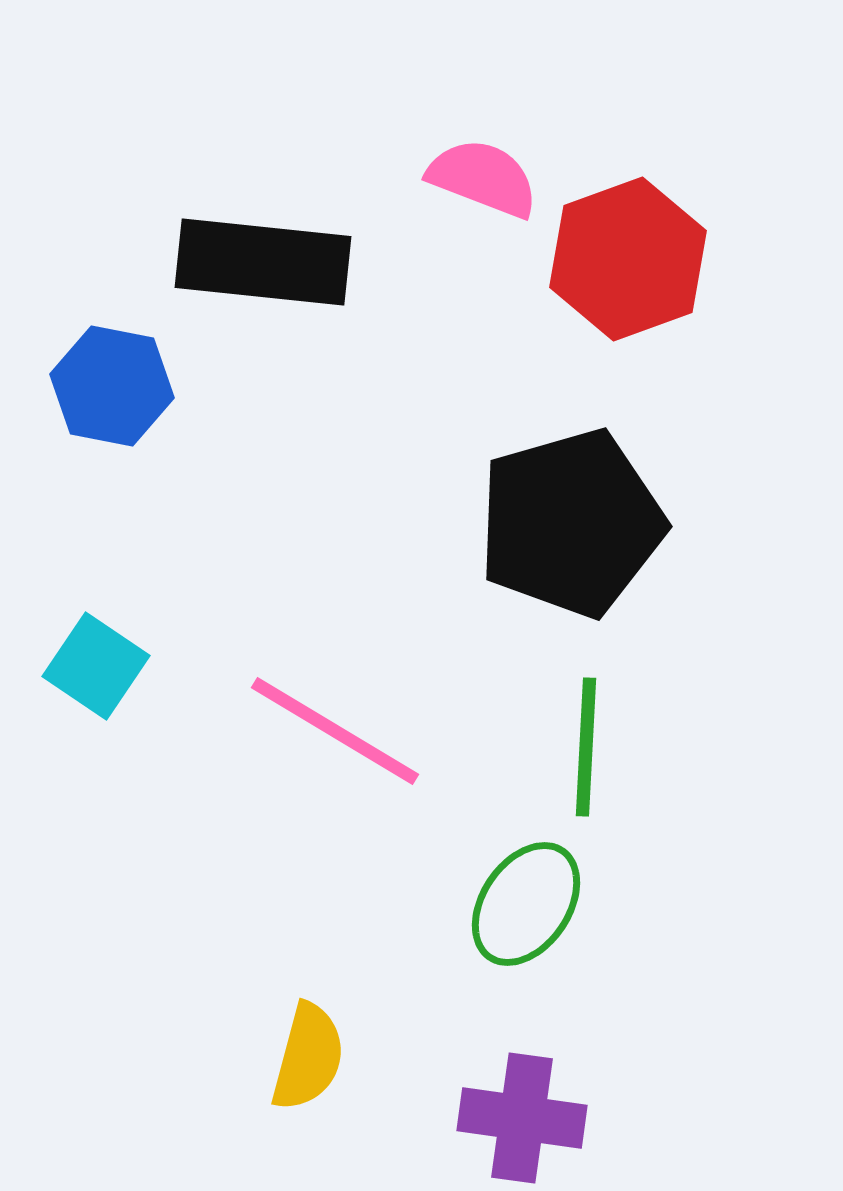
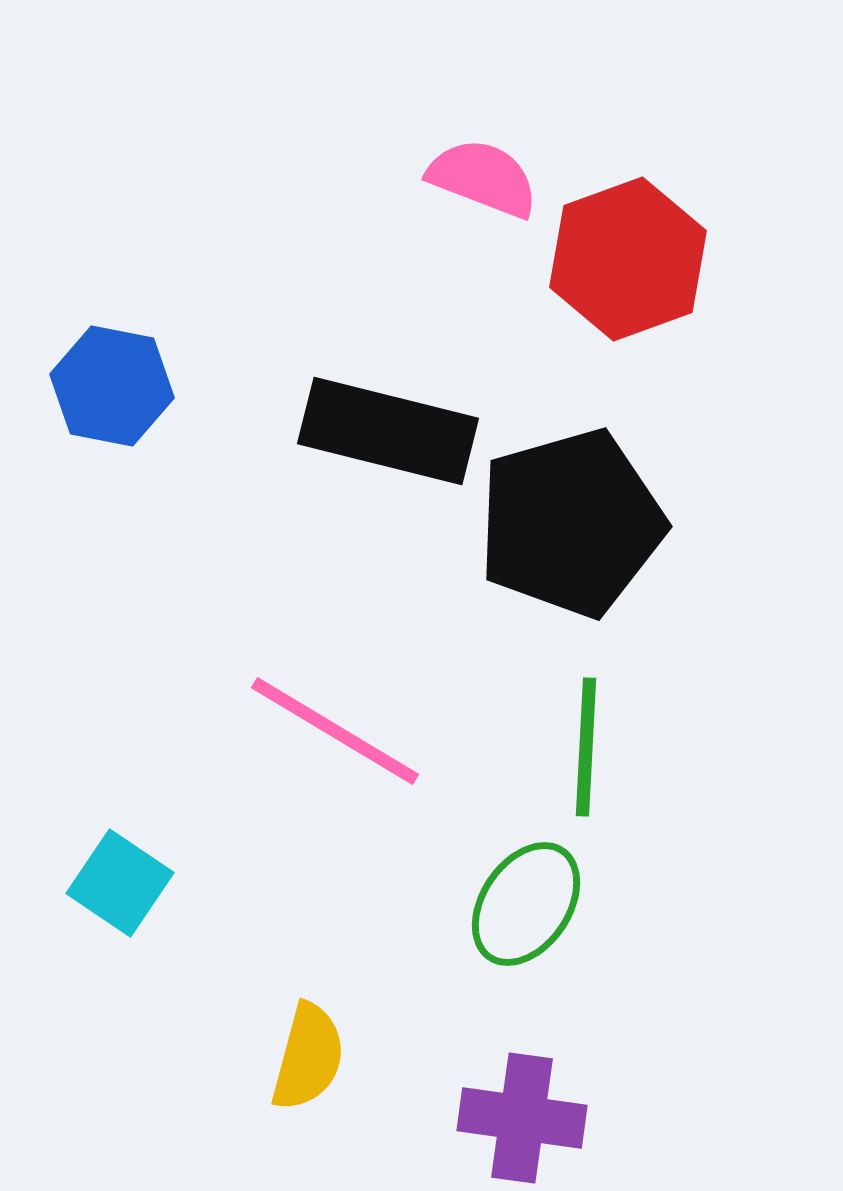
black rectangle: moved 125 px right, 169 px down; rotated 8 degrees clockwise
cyan square: moved 24 px right, 217 px down
